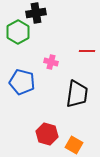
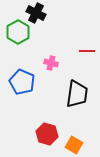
black cross: rotated 36 degrees clockwise
pink cross: moved 1 px down
blue pentagon: rotated 10 degrees clockwise
